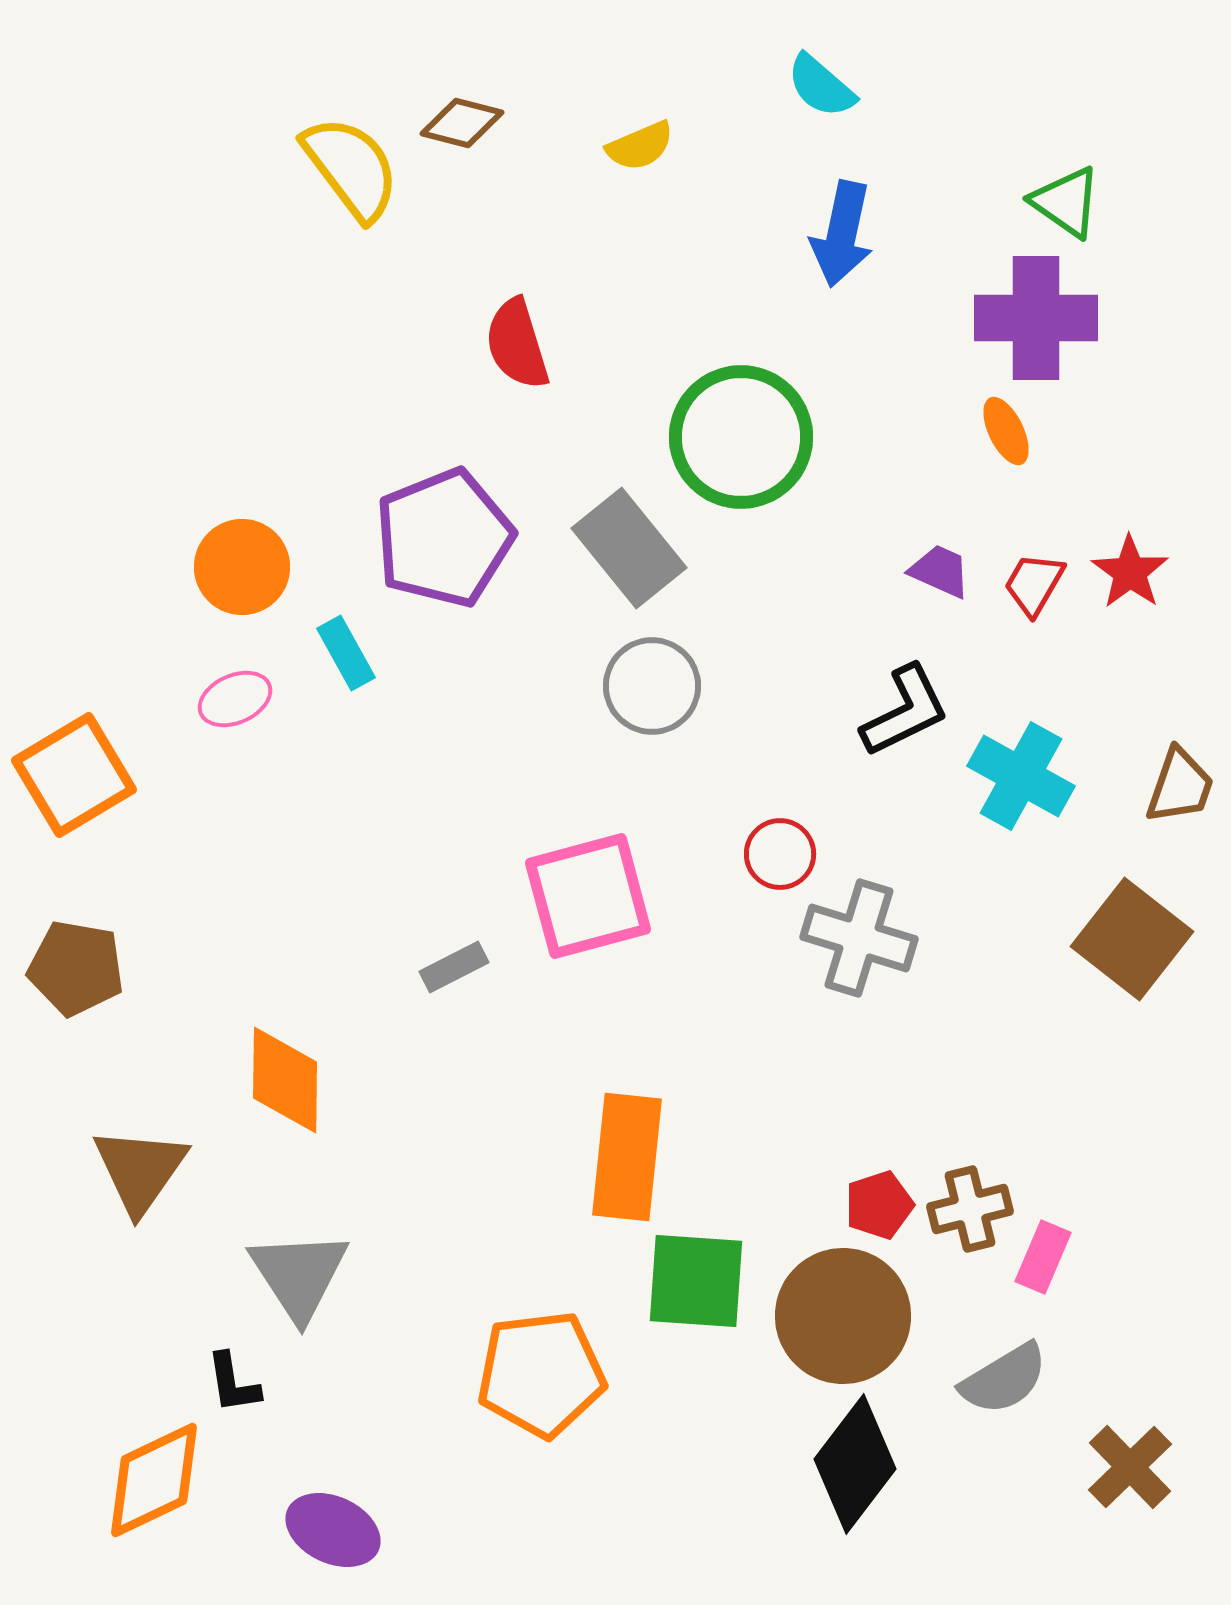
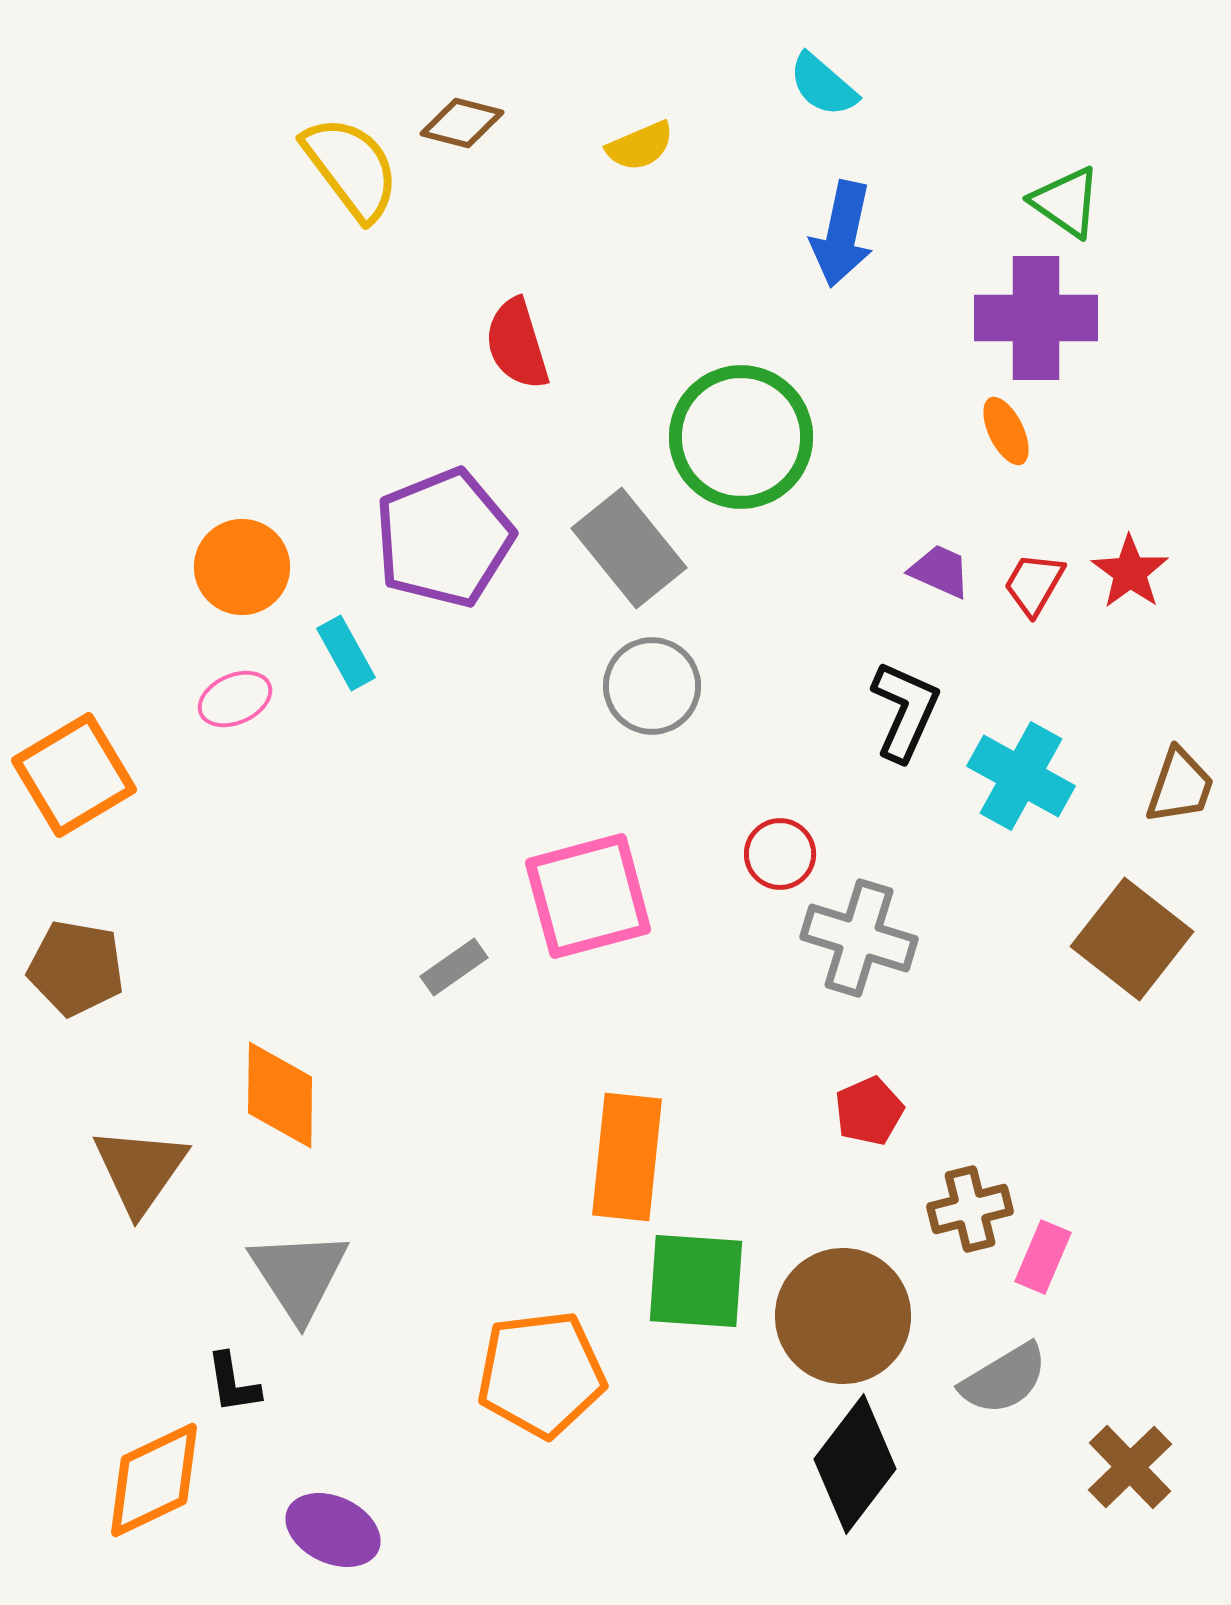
cyan semicircle at (821, 86): moved 2 px right, 1 px up
black L-shape at (905, 711): rotated 40 degrees counterclockwise
gray rectangle at (454, 967): rotated 8 degrees counterclockwise
orange diamond at (285, 1080): moved 5 px left, 15 px down
red pentagon at (879, 1205): moved 10 px left, 94 px up; rotated 6 degrees counterclockwise
